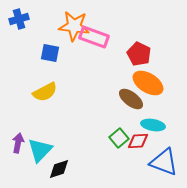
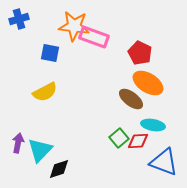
red pentagon: moved 1 px right, 1 px up
